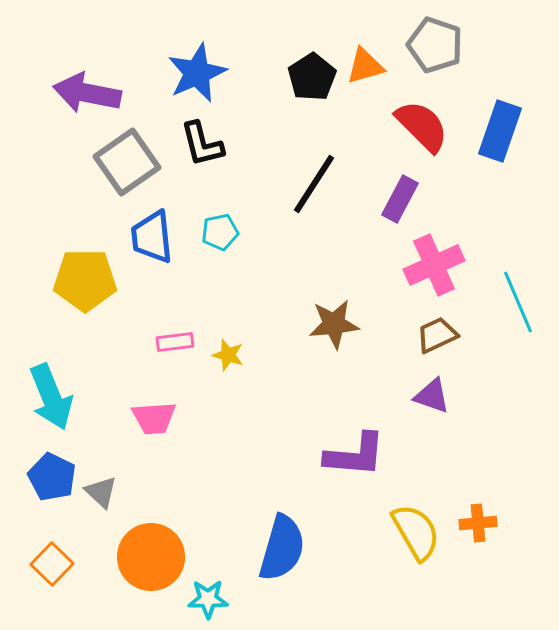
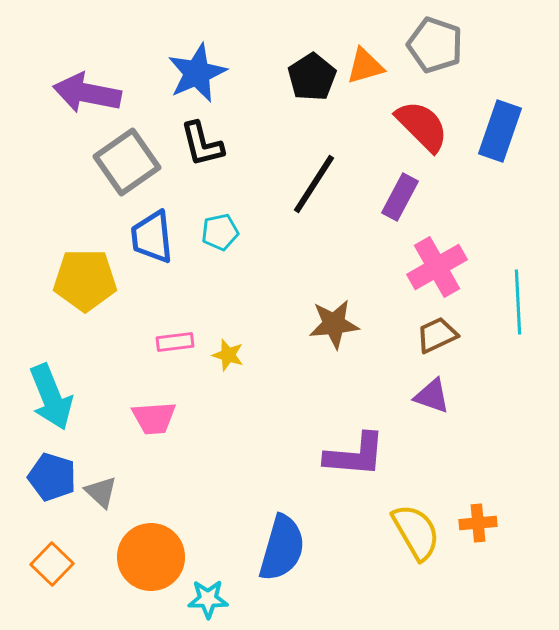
purple rectangle: moved 2 px up
pink cross: moved 3 px right, 2 px down; rotated 6 degrees counterclockwise
cyan line: rotated 20 degrees clockwise
blue pentagon: rotated 9 degrees counterclockwise
